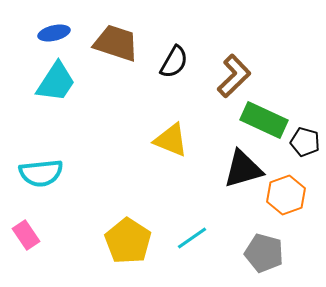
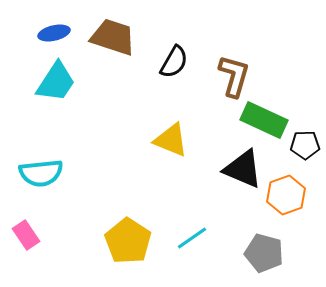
brown trapezoid: moved 3 px left, 6 px up
brown L-shape: rotated 30 degrees counterclockwise
black pentagon: moved 3 px down; rotated 16 degrees counterclockwise
black triangle: rotated 39 degrees clockwise
